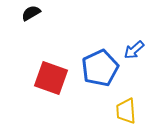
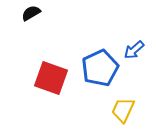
yellow trapezoid: moved 3 px left, 1 px up; rotated 28 degrees clockwise
